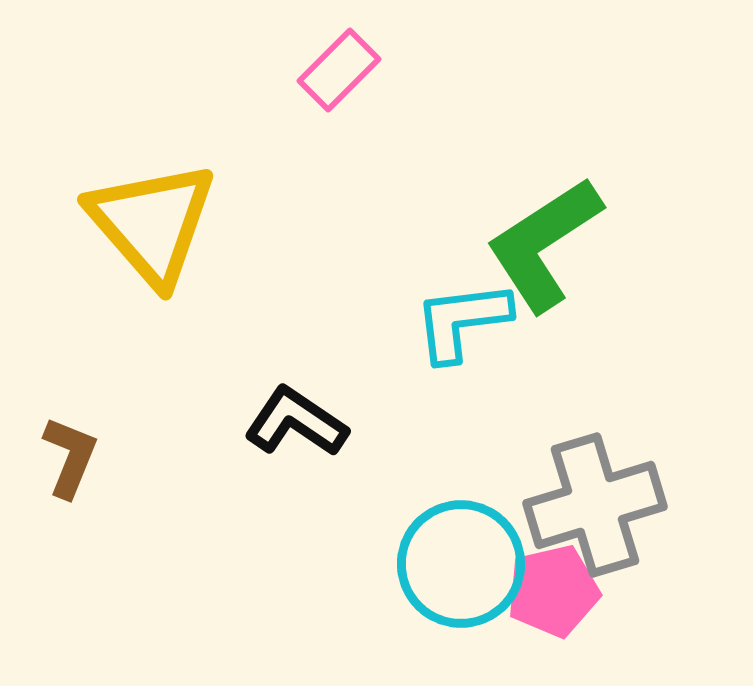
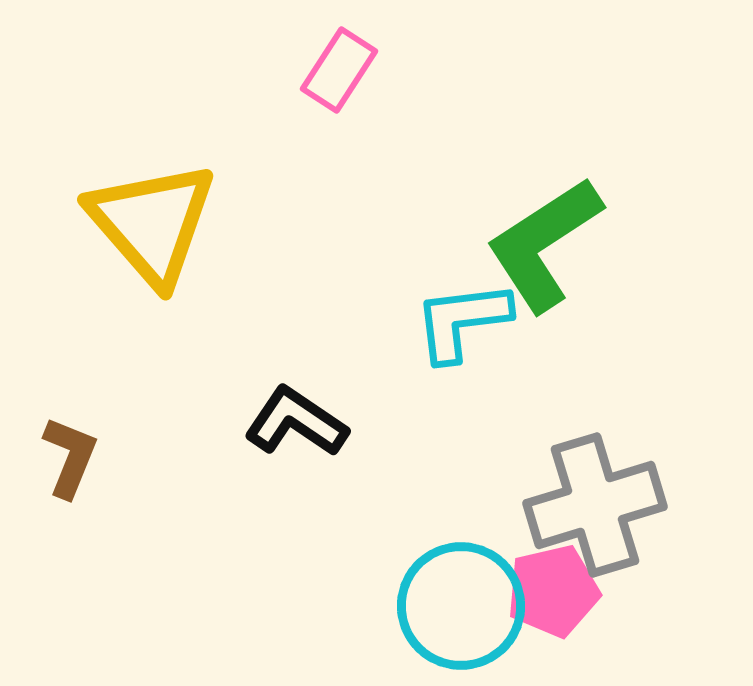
pink rectangle: rotated 12 degrees counterclockwise
cyan circle: moved 42 px down
